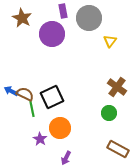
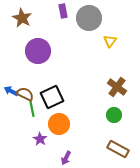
purple circle: moved 14 px left, 17 px down
green circle: moved 5 px right, 2 px down
orange circle: moved 1 px left, 4 px up
